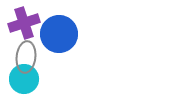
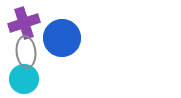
blue circle: moved 3 px right, 4 px down
gray ellipse: moved 5 px up; rotated 12 degrees counterclockwise
